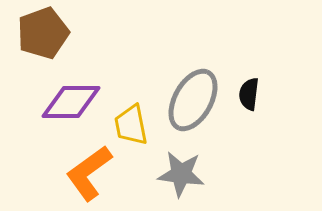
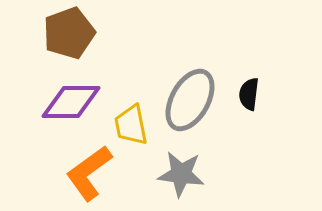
brown pentagon: moved 26 px right
gray ellipse: moved 3 px left
